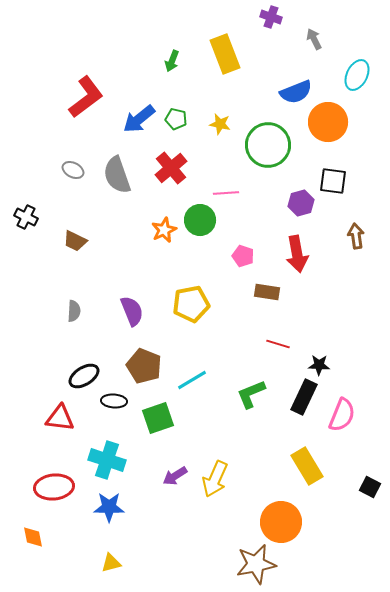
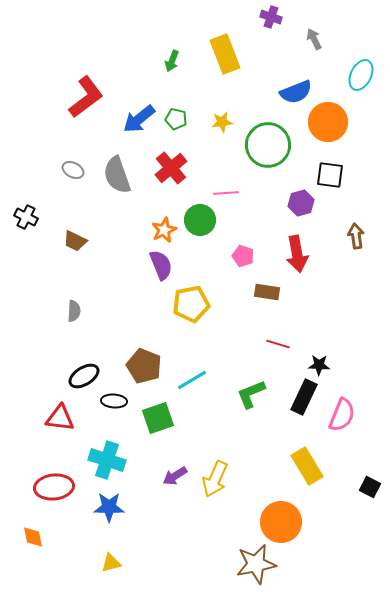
cyan ellipse at (357, 75): moved 4 px right
yellow star at (220, 124): moved 2 px right, 2 px up; rotated 20 degrees counterclockwise
black square at (333, 181): moved 3 px left, 6 px up
purple semicircle at (132, 311): moved 29 px right, 46 px up
